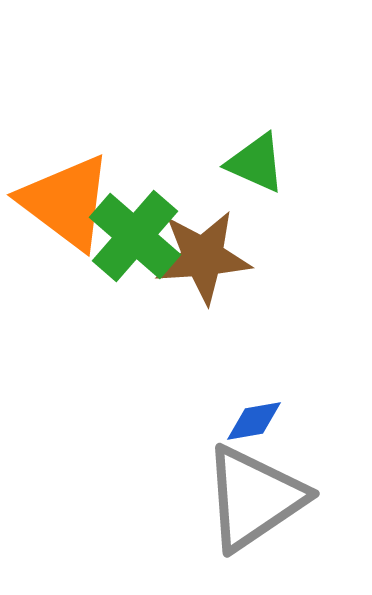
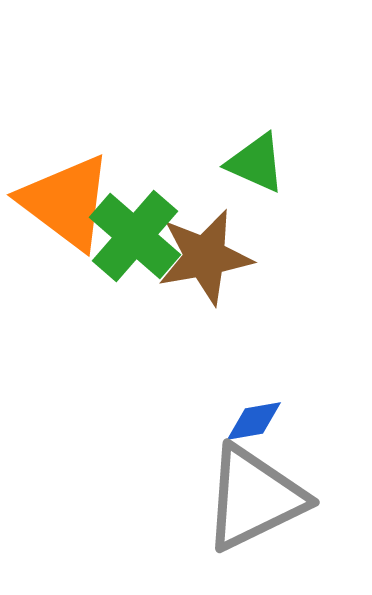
brown star: moved 2 px right; rotated 6 degrees counterclockwise
gray triangle: rotated 8 degrees clockwise
